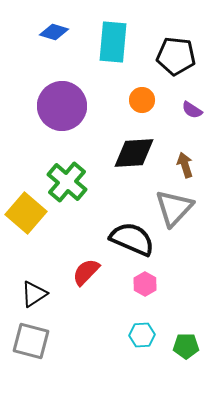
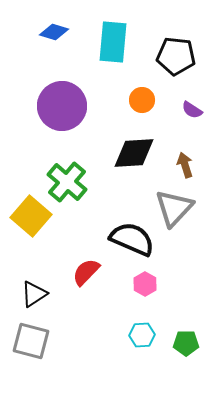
yellow square: moved 5 px right, 3 px down
green pentagon: moved 3 px up
